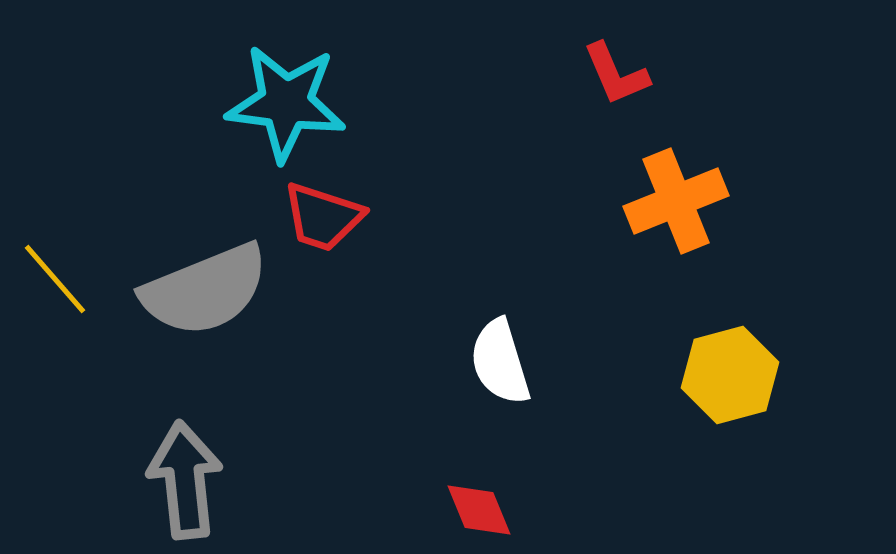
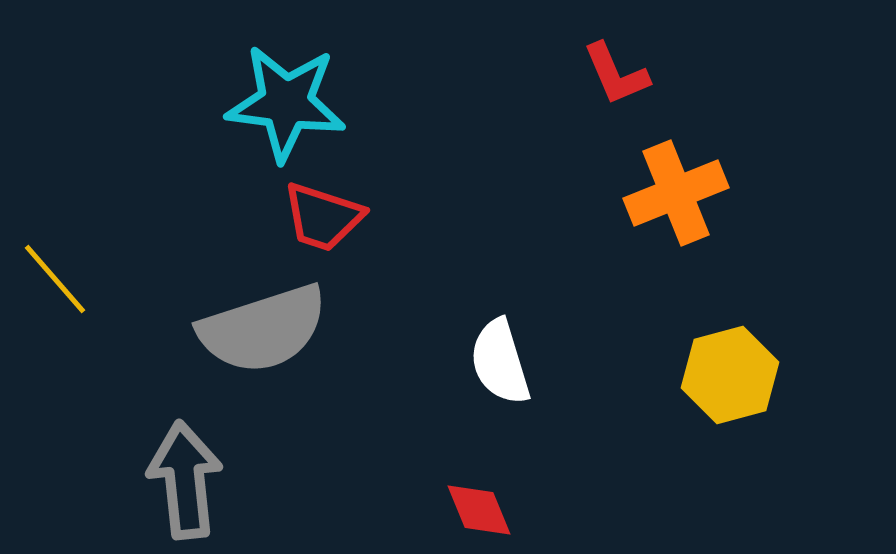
orange cross: moved 8 px up
gray semicircle: moved 58 px right, 39 px down; rotated 4 degrees clockwise
